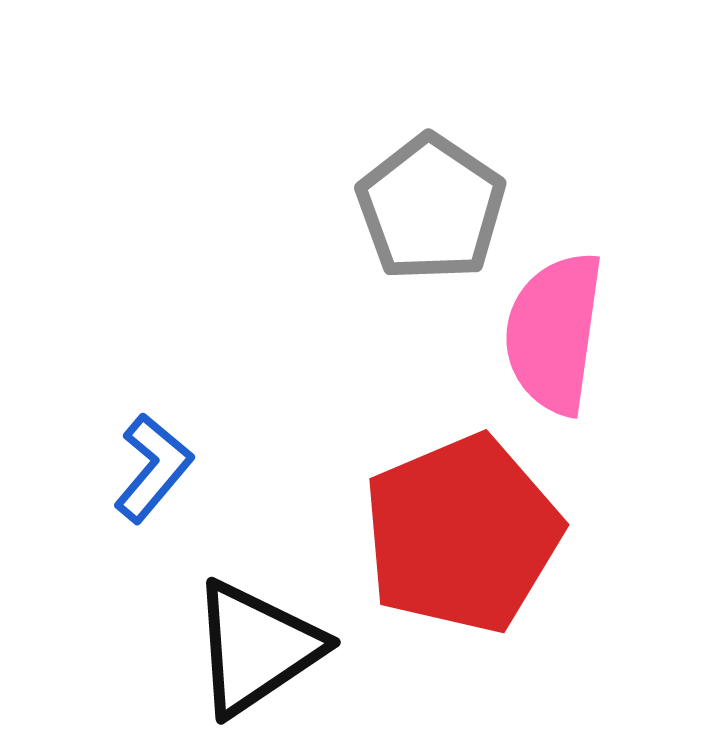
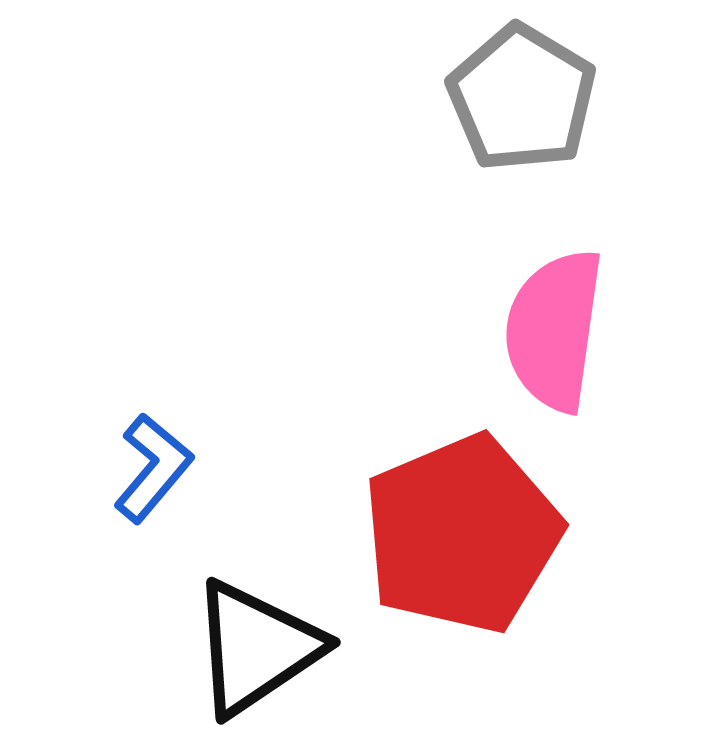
gray pentagon: moved 91 px right, 110 px up; rotated 3 degrees counterclockwise
pink semicircle: moved 3 px up
